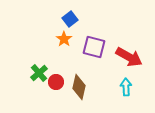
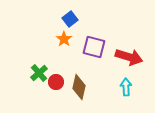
red arrow: rotated 12 degrees counterclockwise
